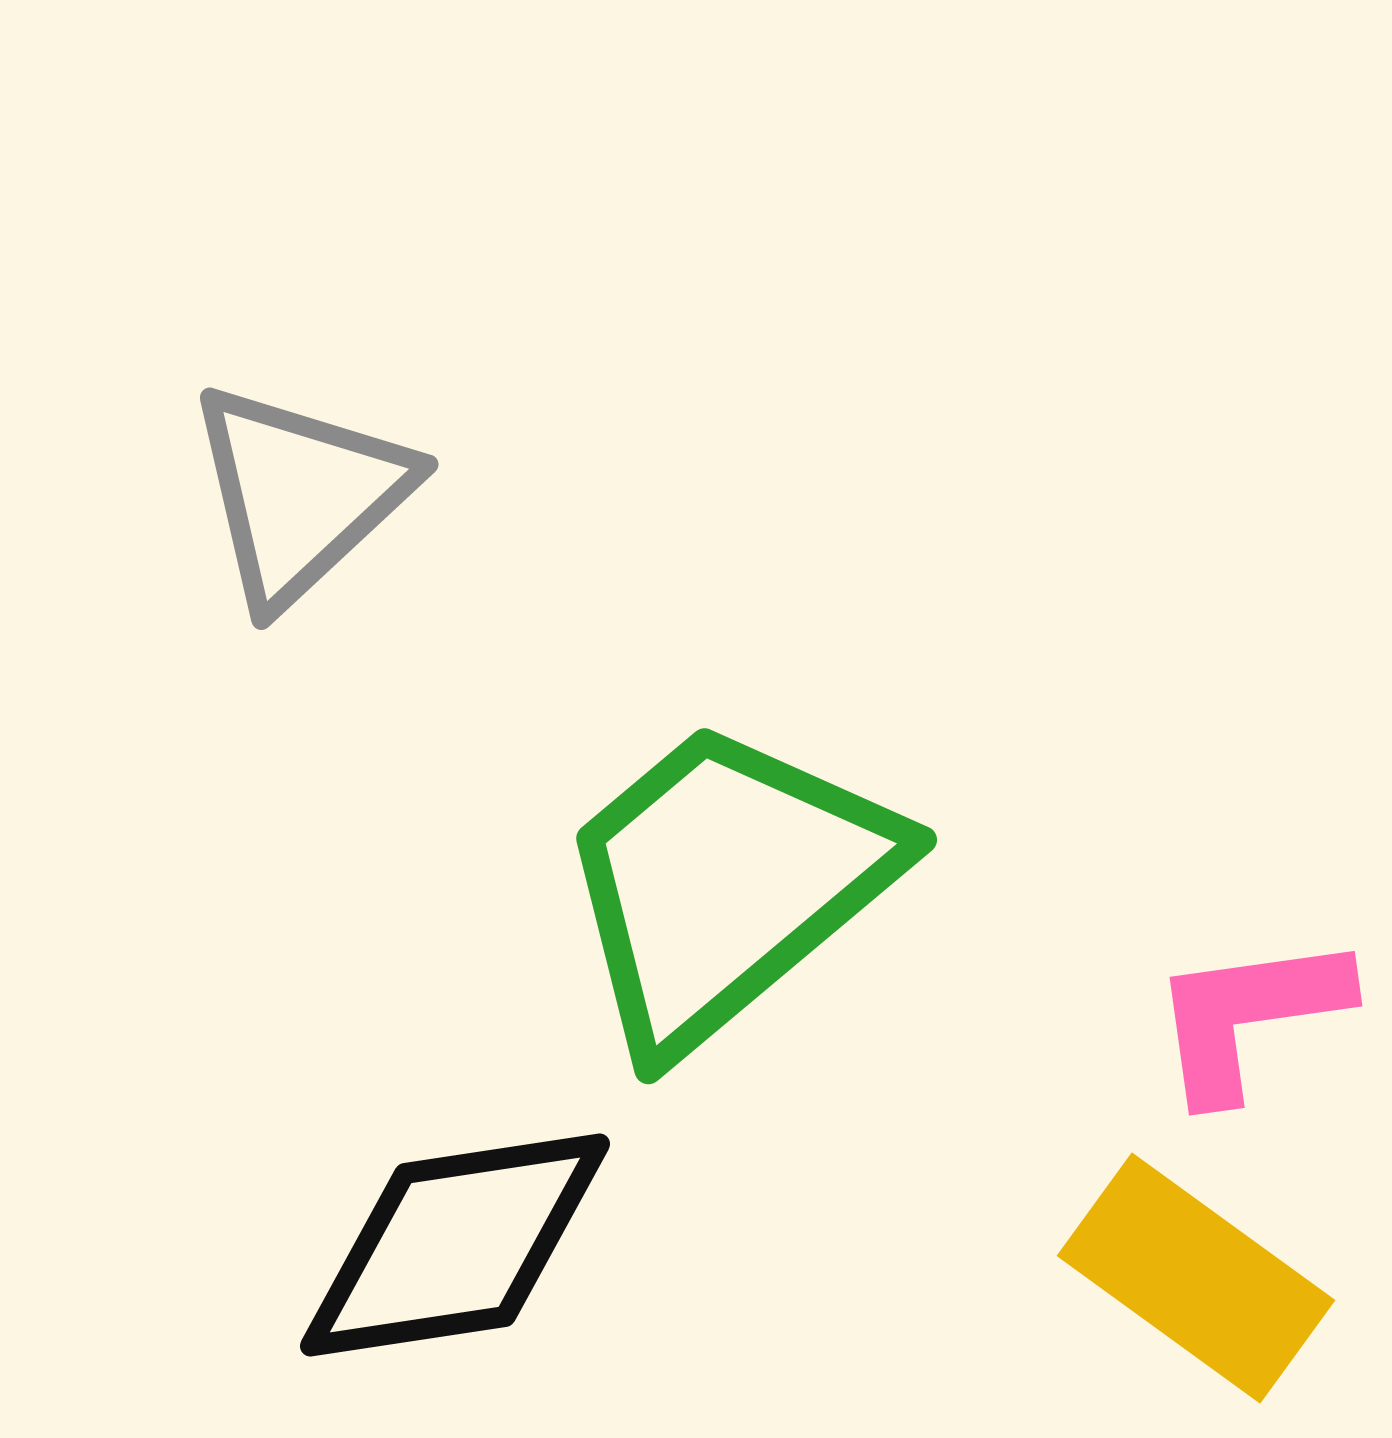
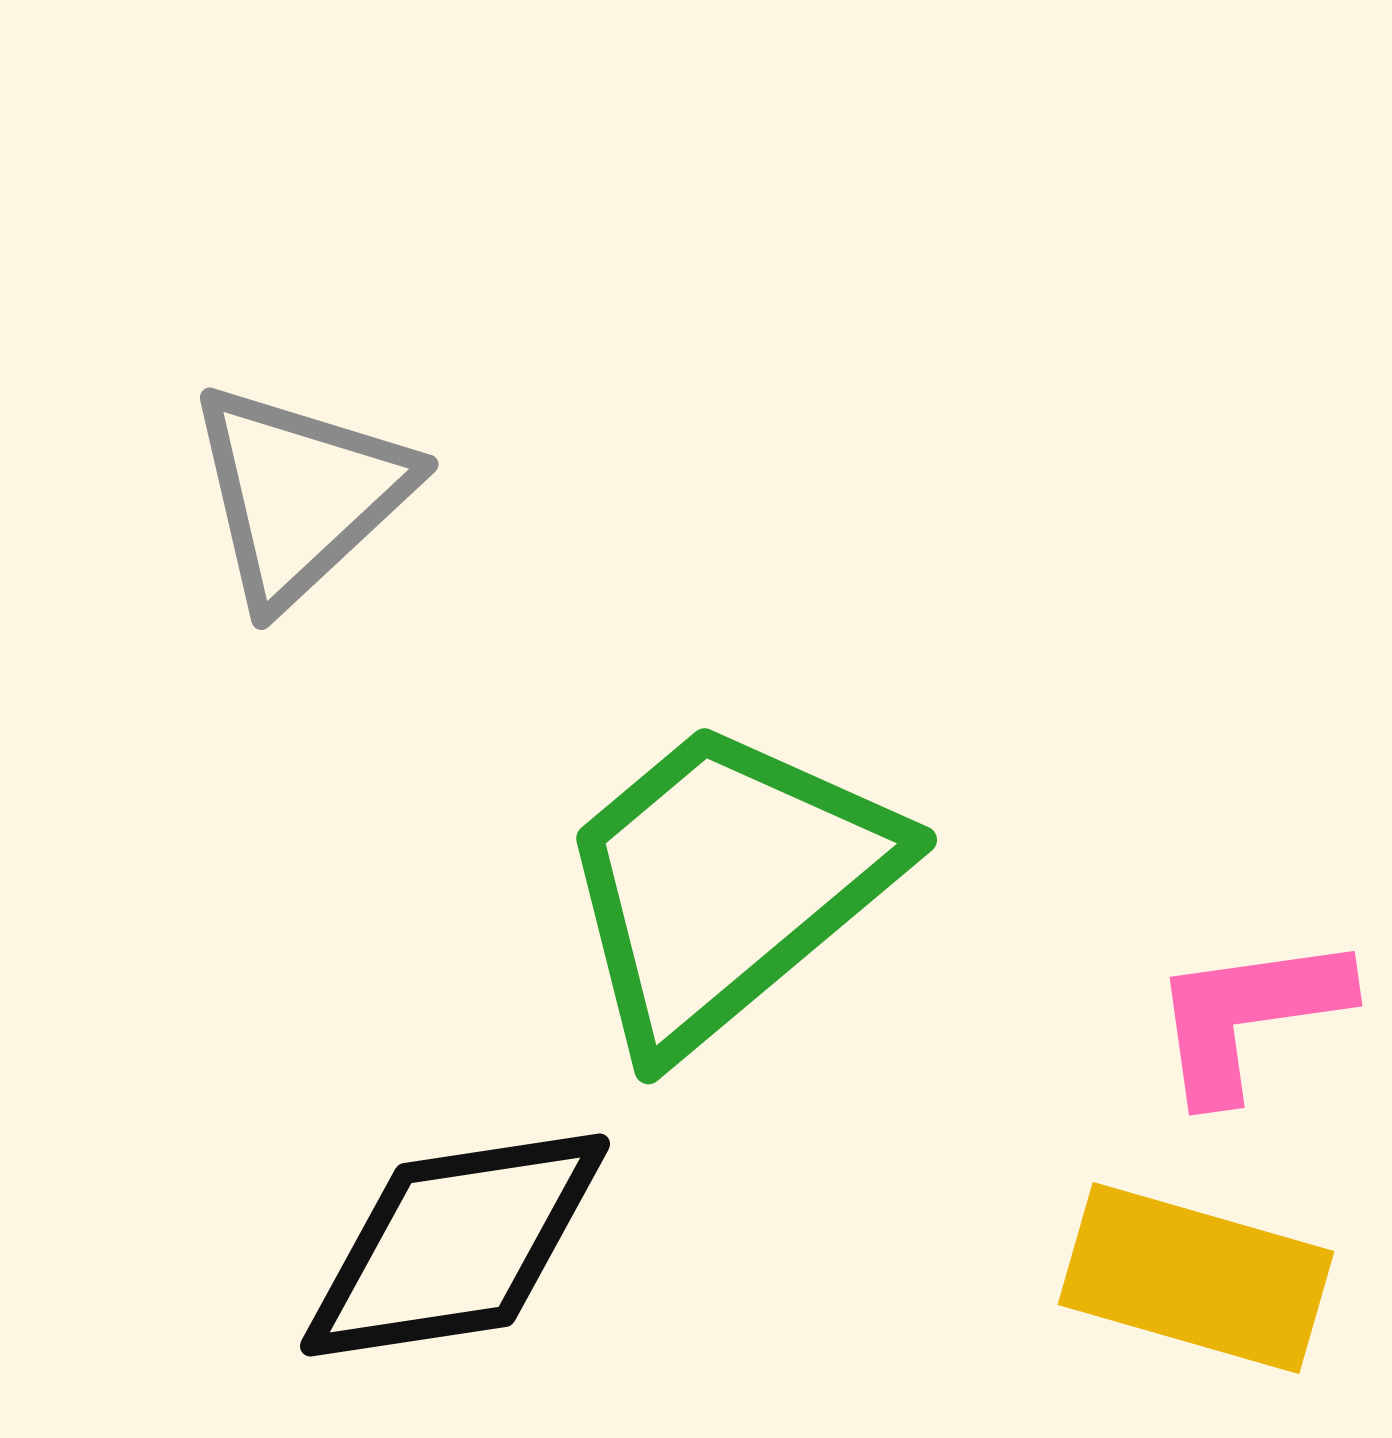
yellow rectangle: rotated 20 degrees counterclockwise
